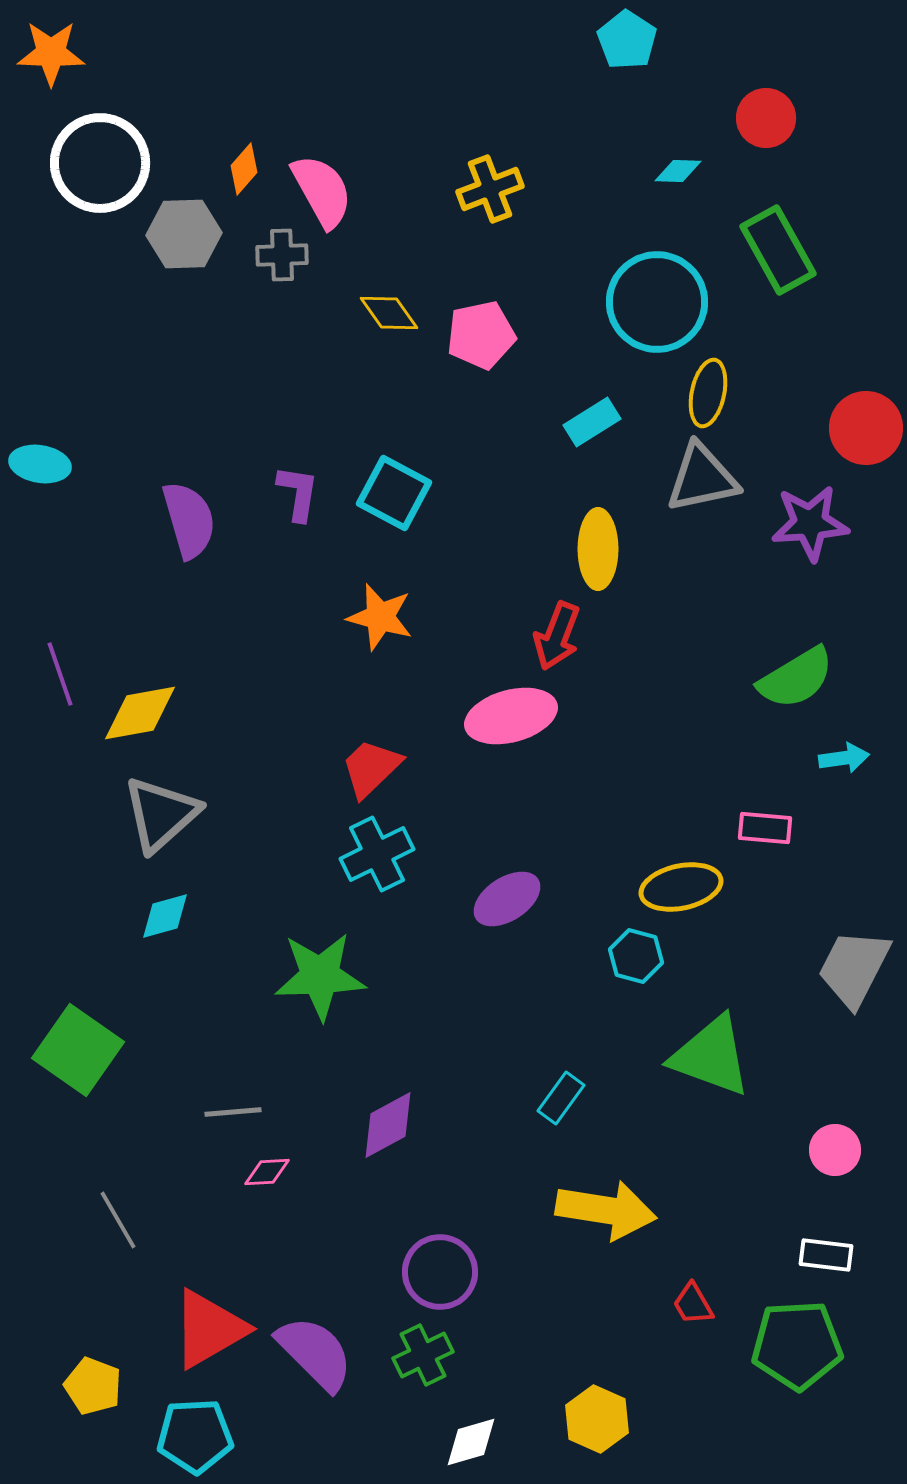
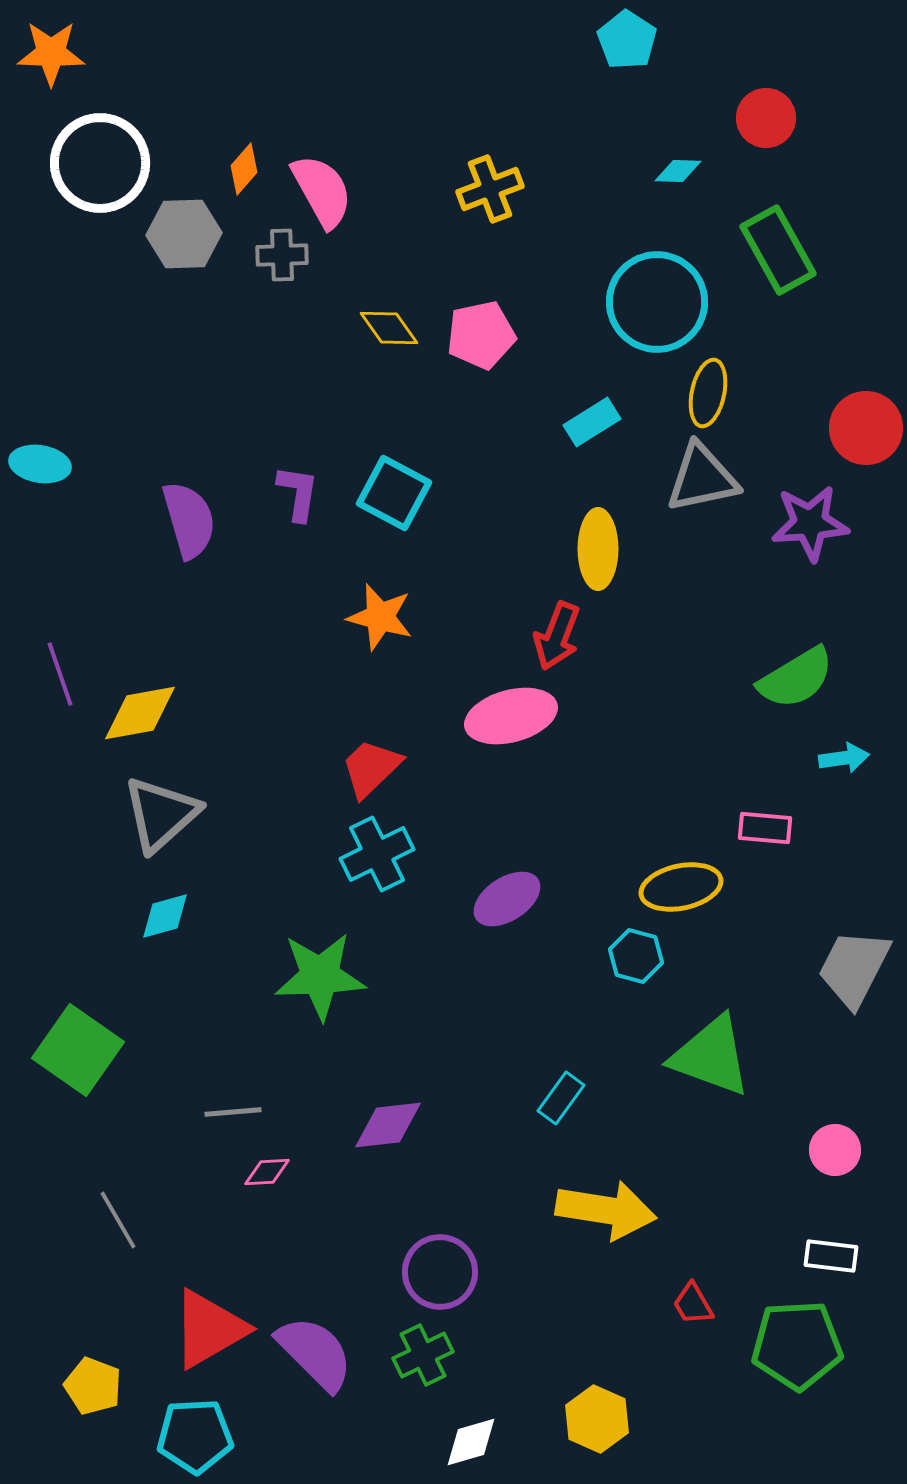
yellow diamond at (389, 313): moved 15 px down
purple diamond at (388, 1125): rotated 22 degrees clockwise
white rectangle at (826, 1255): moved 5 px right, 1 px down
